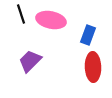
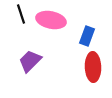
blue rectangle: moved 1 px left, 1 px down
